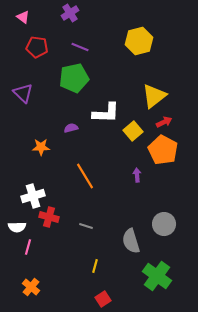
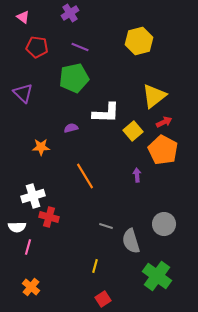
gray line: moved 20 px right
